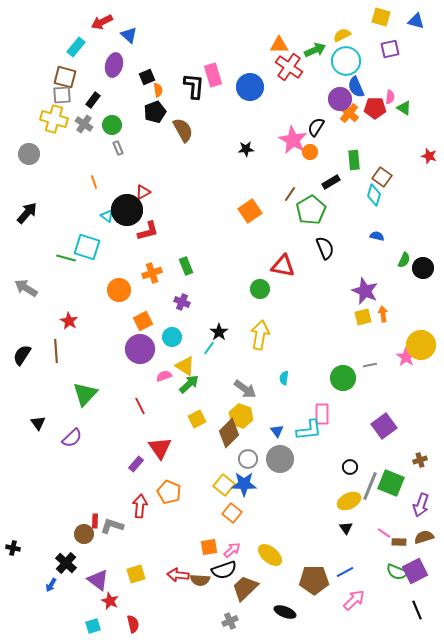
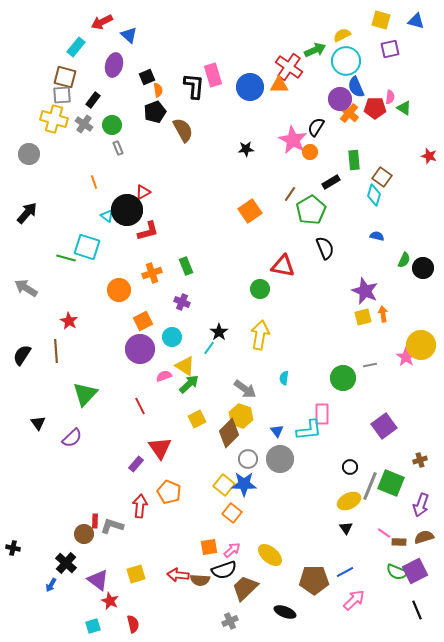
yellow square at (381, 17): moved 3 px down
orange triangle at (279, 45): moved 40 px down
